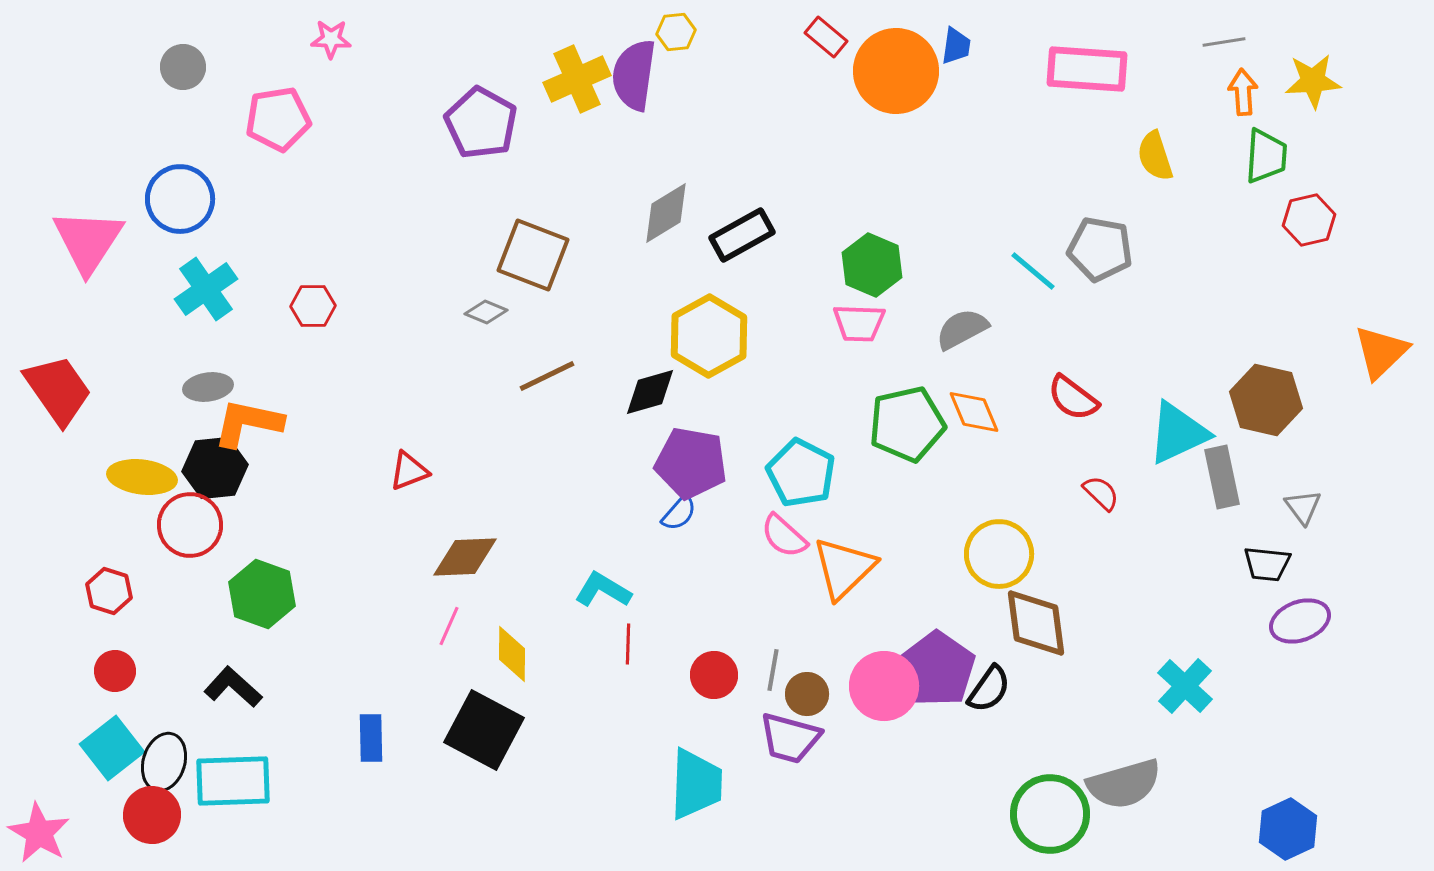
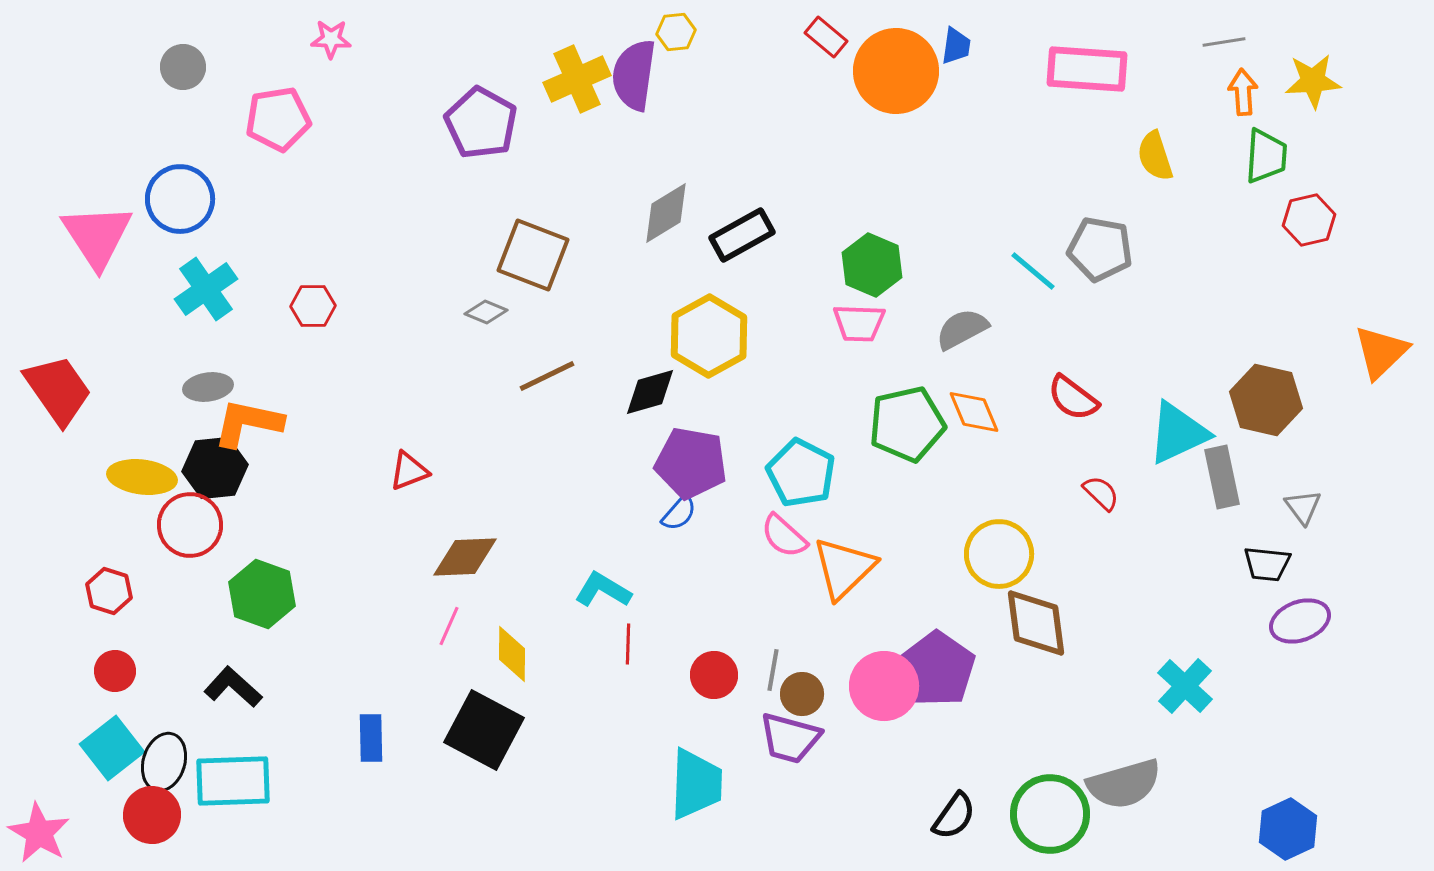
pink triangle at (88, 241): moved 9 px right, 5 px up; rotated 6 degrees counterclockwise
black semicircle at (989, 689): moved 35 px left, 127 px down
brown circle at (807, 694): moved 5 px left
